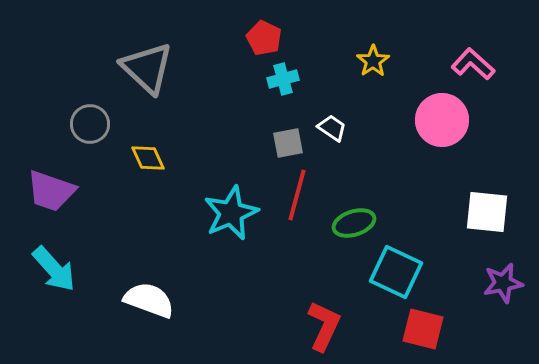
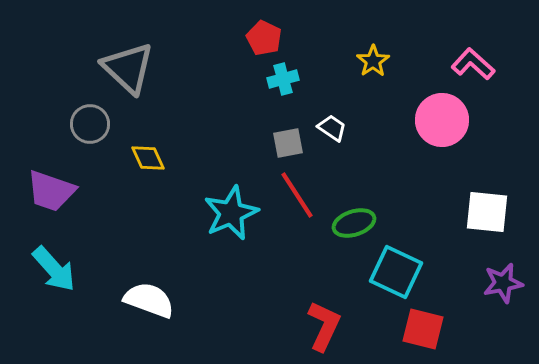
gray triangle: moved 19 px left
red line: rotated 48 degrees counterclockwise
